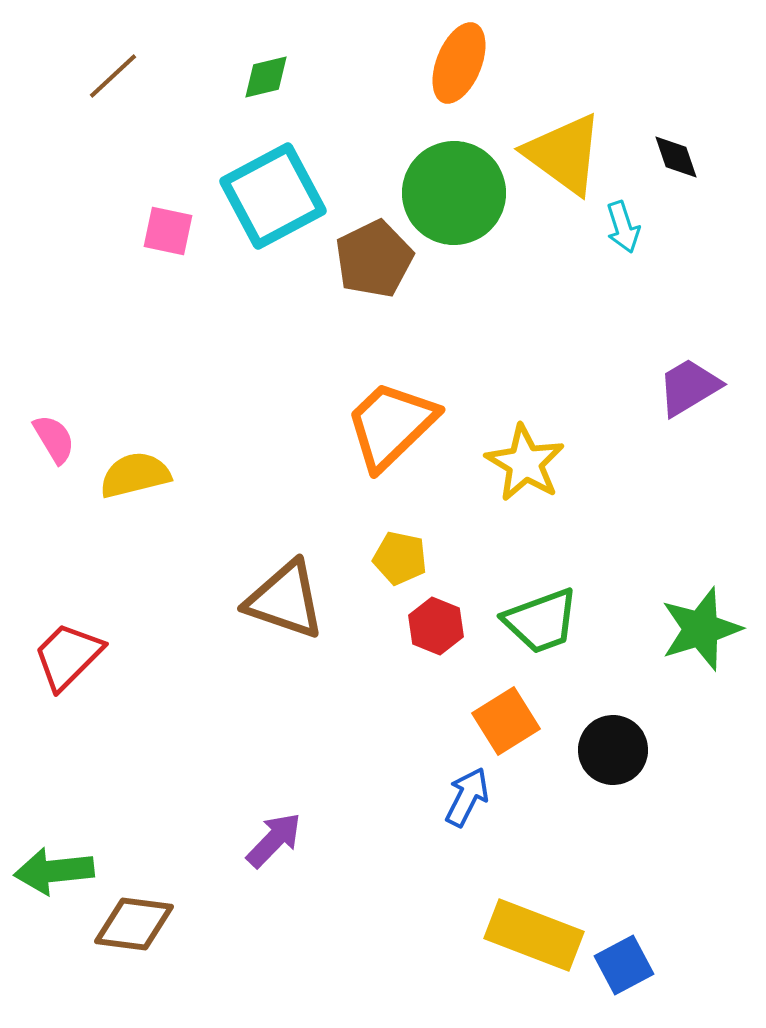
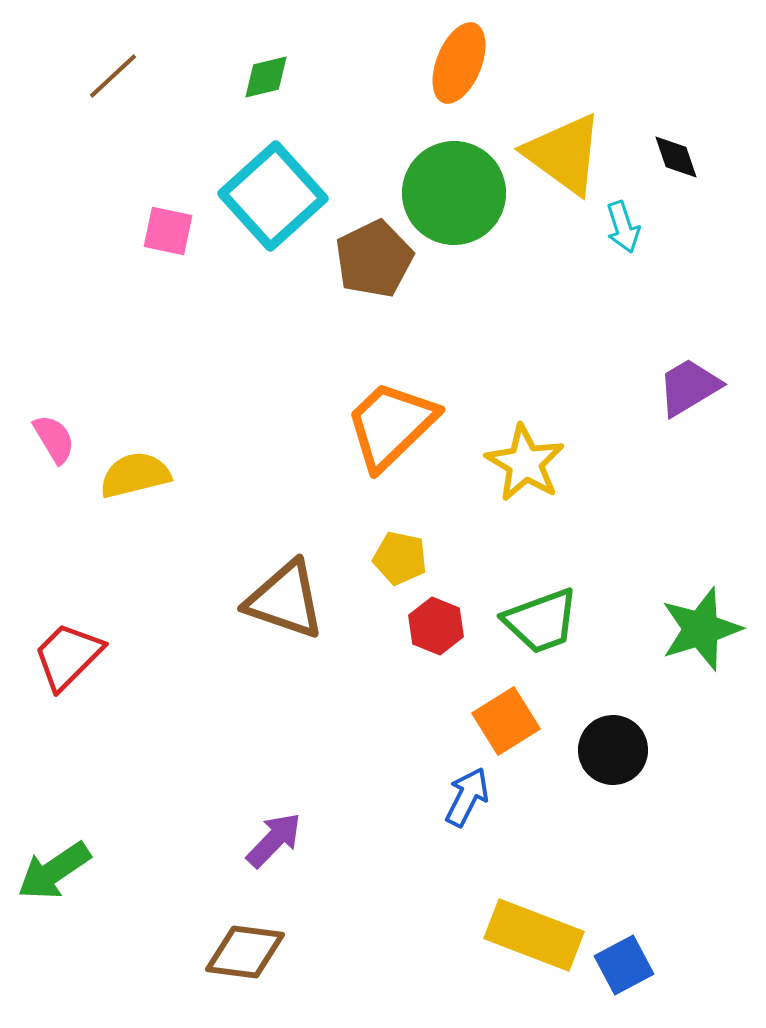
cyan square: rotated 14 degrees counterclockwise
green arrow: rotated 28 degrees counterclockwise
brown diamond: moved 111 px right, 28 px down
